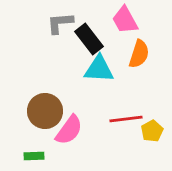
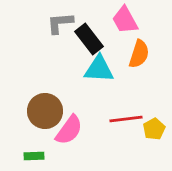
yellow pentagon: moved 2 px right, 2 px up
